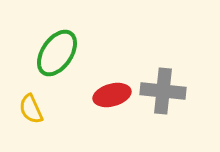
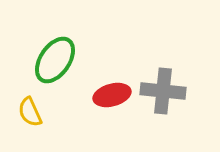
green ellipse: moved 2 px left, 7 px down
yellow semicircle: moved 1 px left, 3 px down
